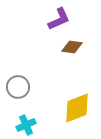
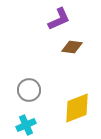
gray circle: moved 11 px right, 3 px down
